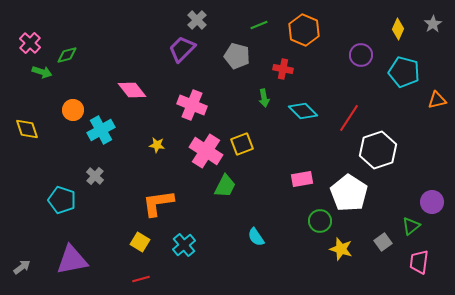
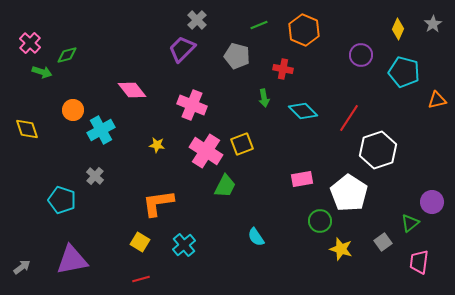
green triangle at (411, 226): moved 1 px left, 3 px up
